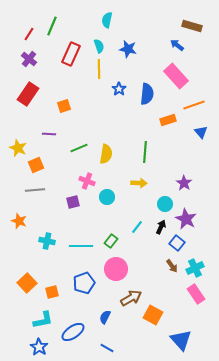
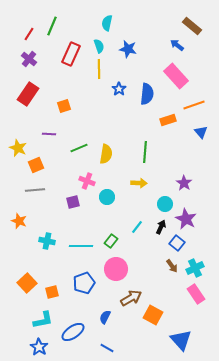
cyan semicircle at (107, 20): moved 3 px down
brown rectangle at (192, 26): rotated 24 degrees clockwise
